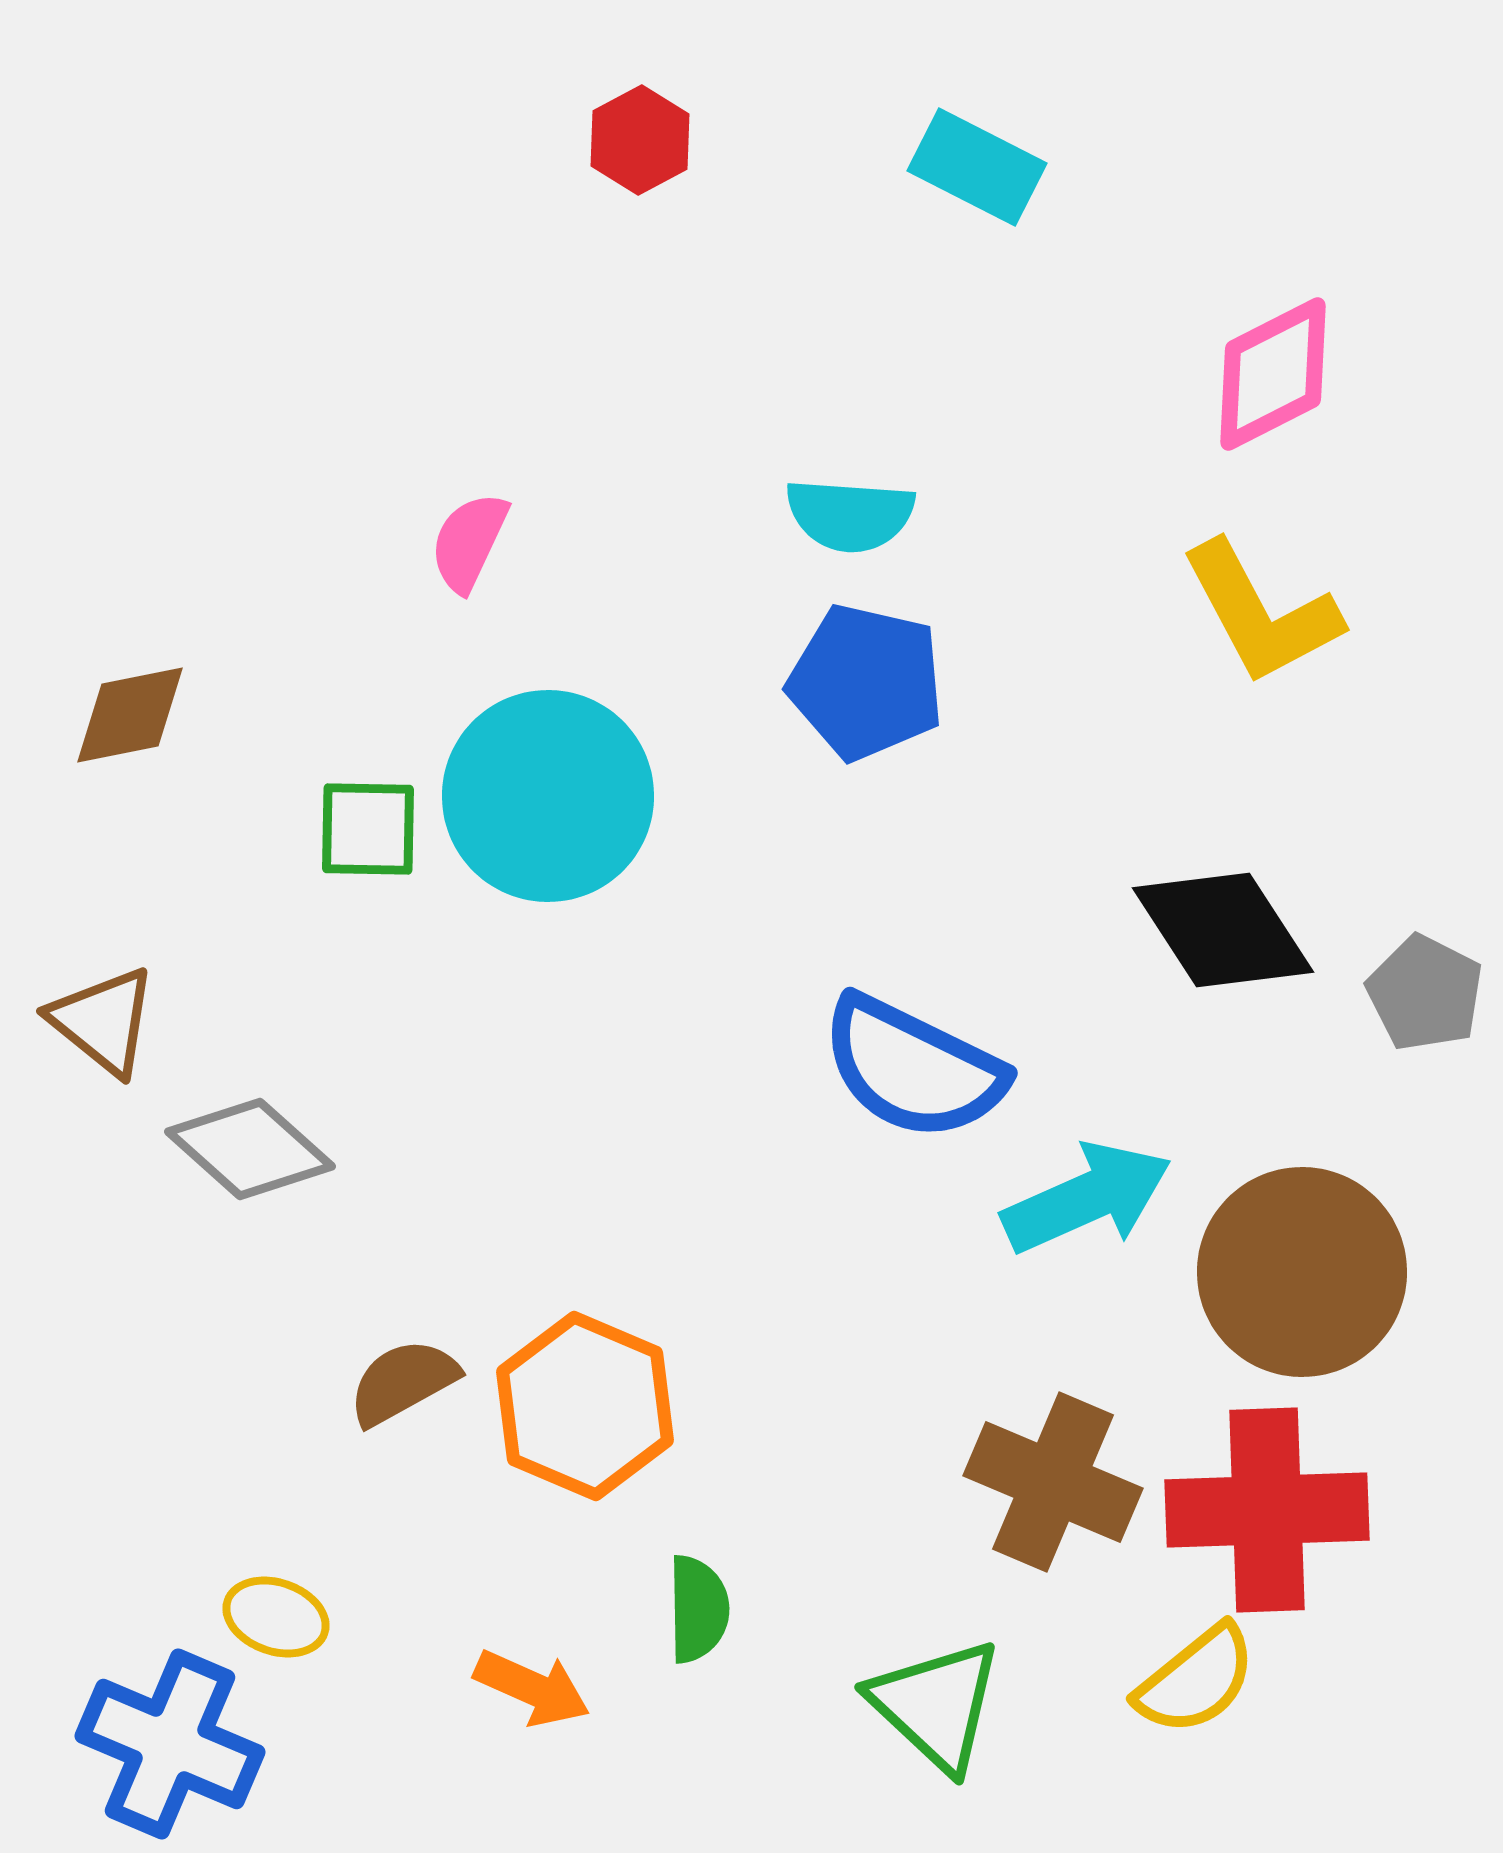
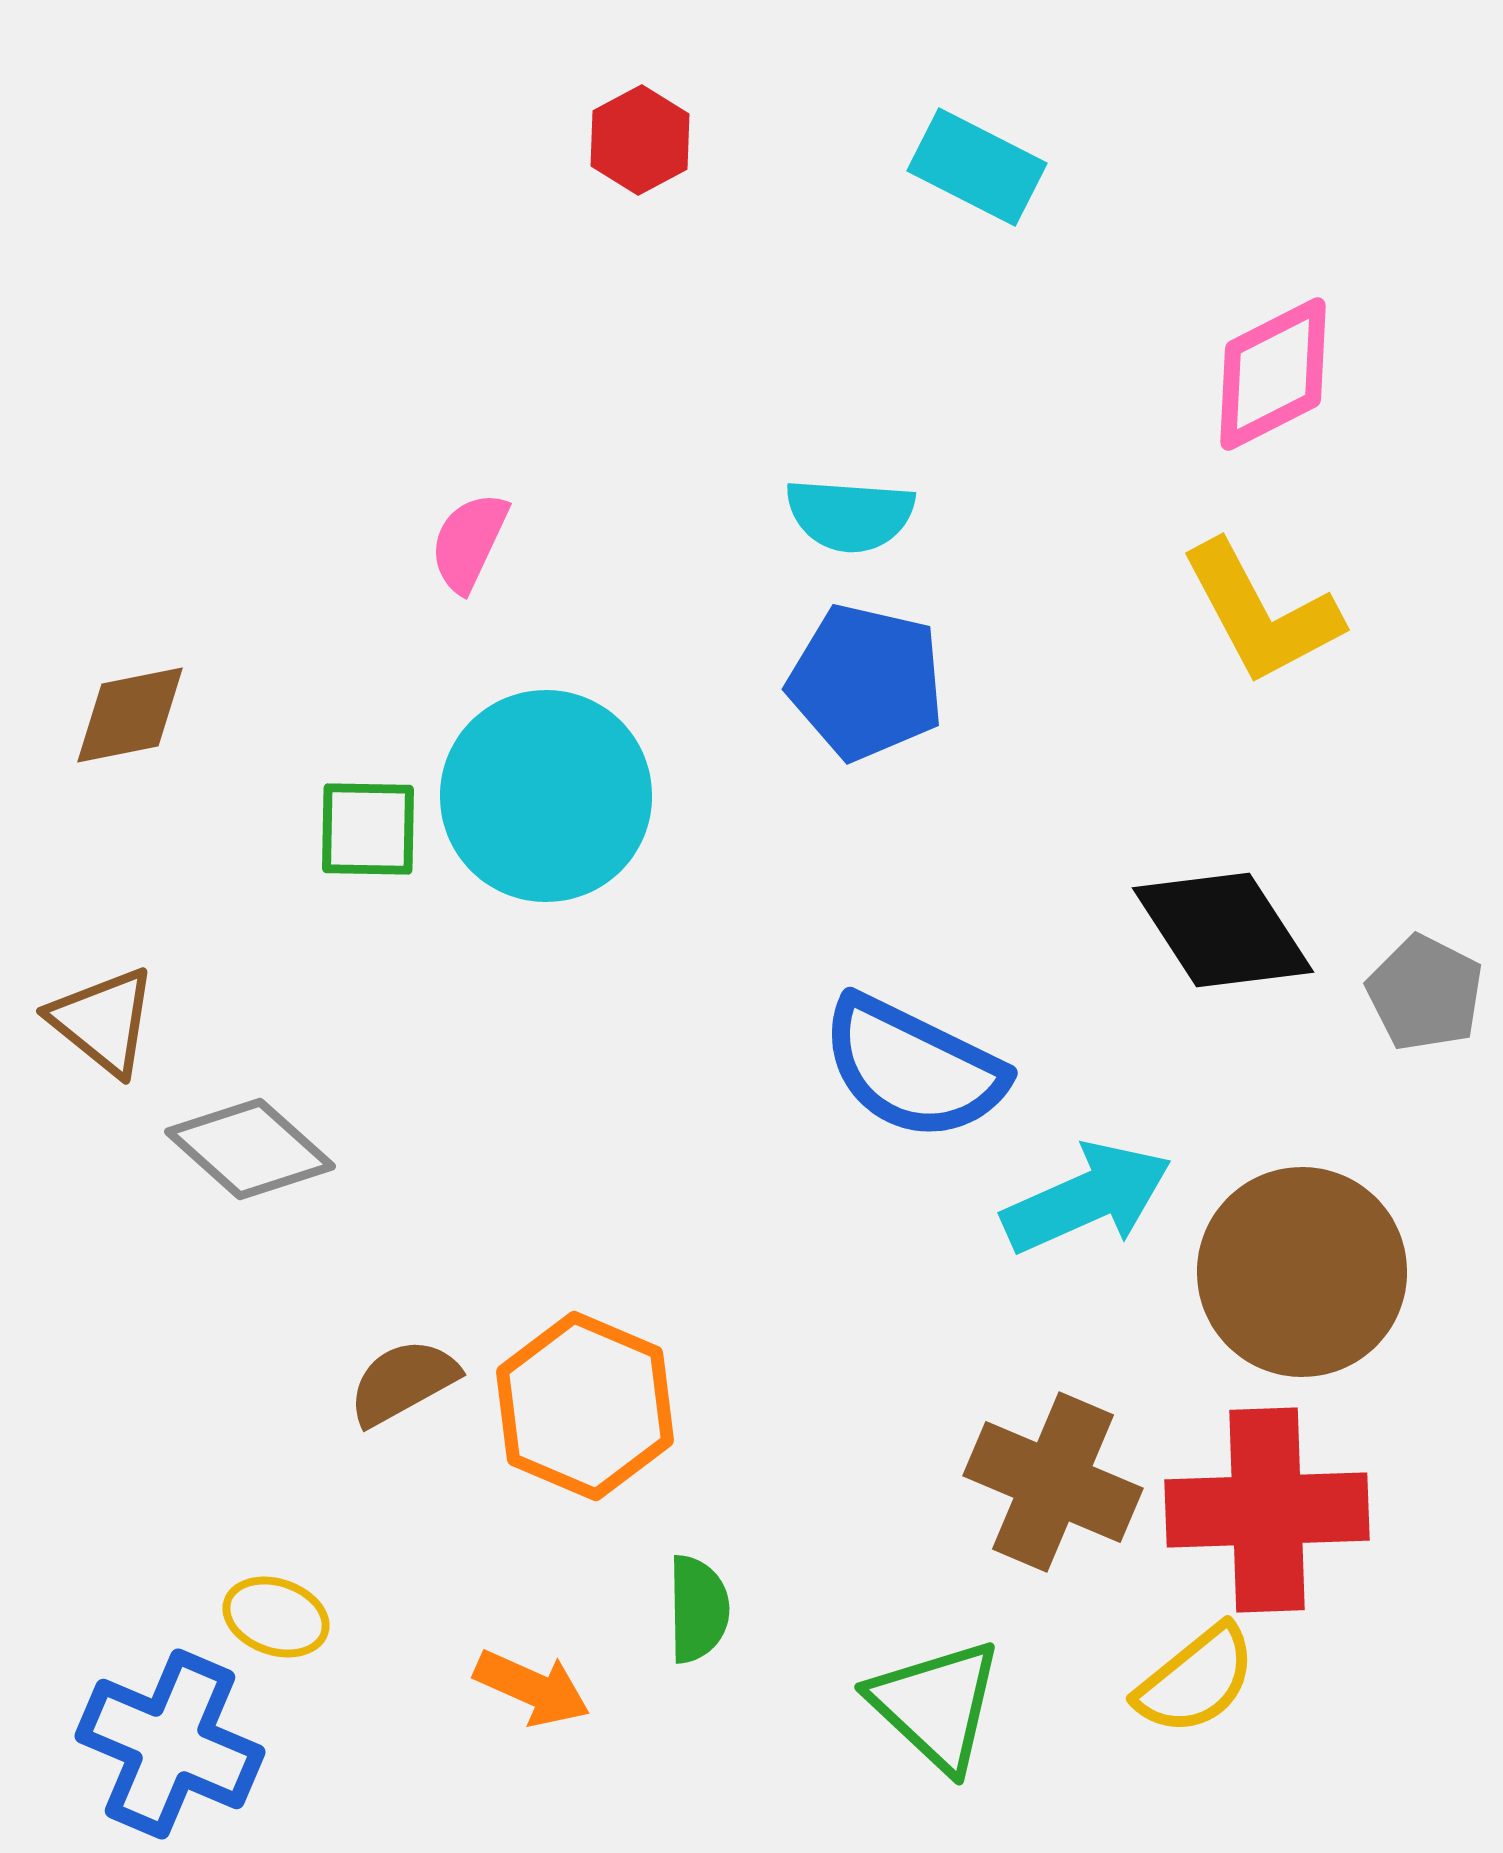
cyan circle: moved 2 px left
